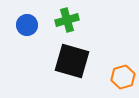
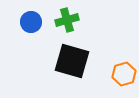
blue circle: moved 4 px right, 3 px up
orange hexagon: moved 1 px right, 3 px up
